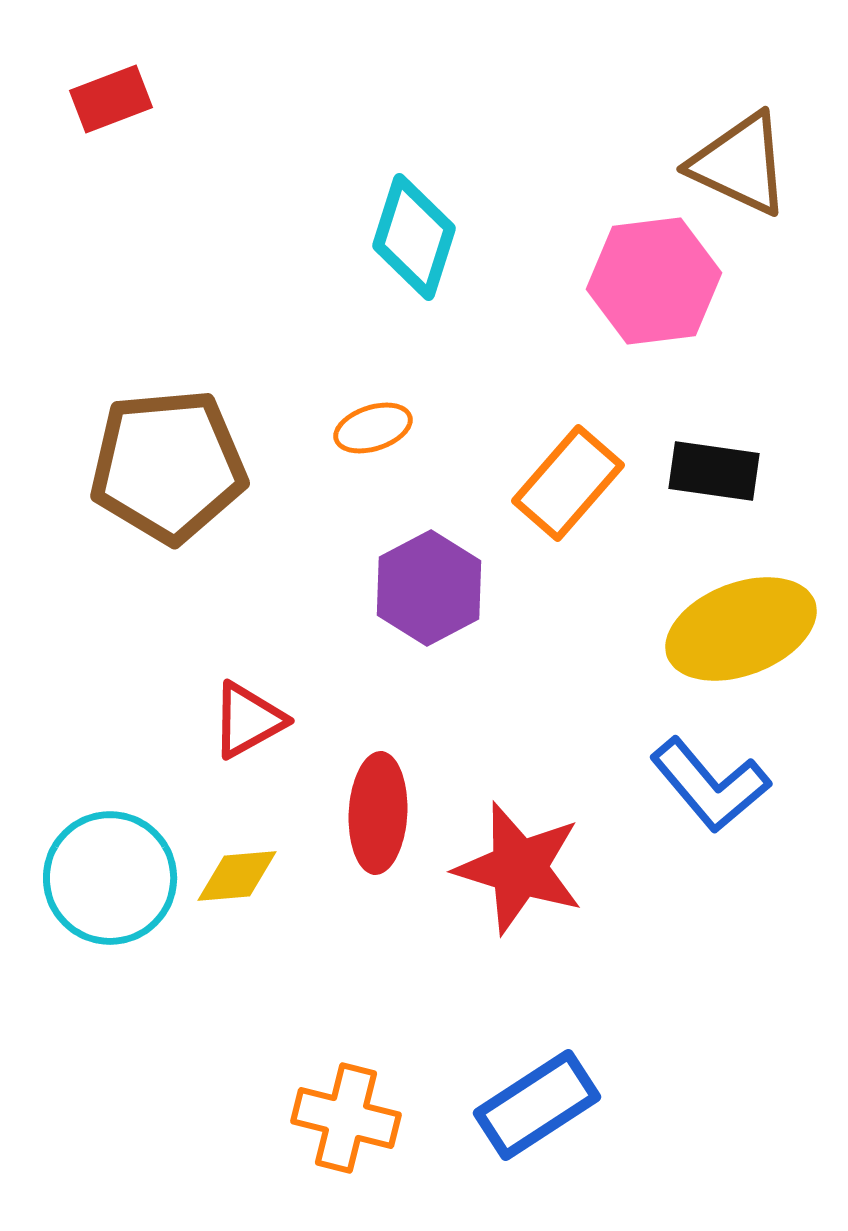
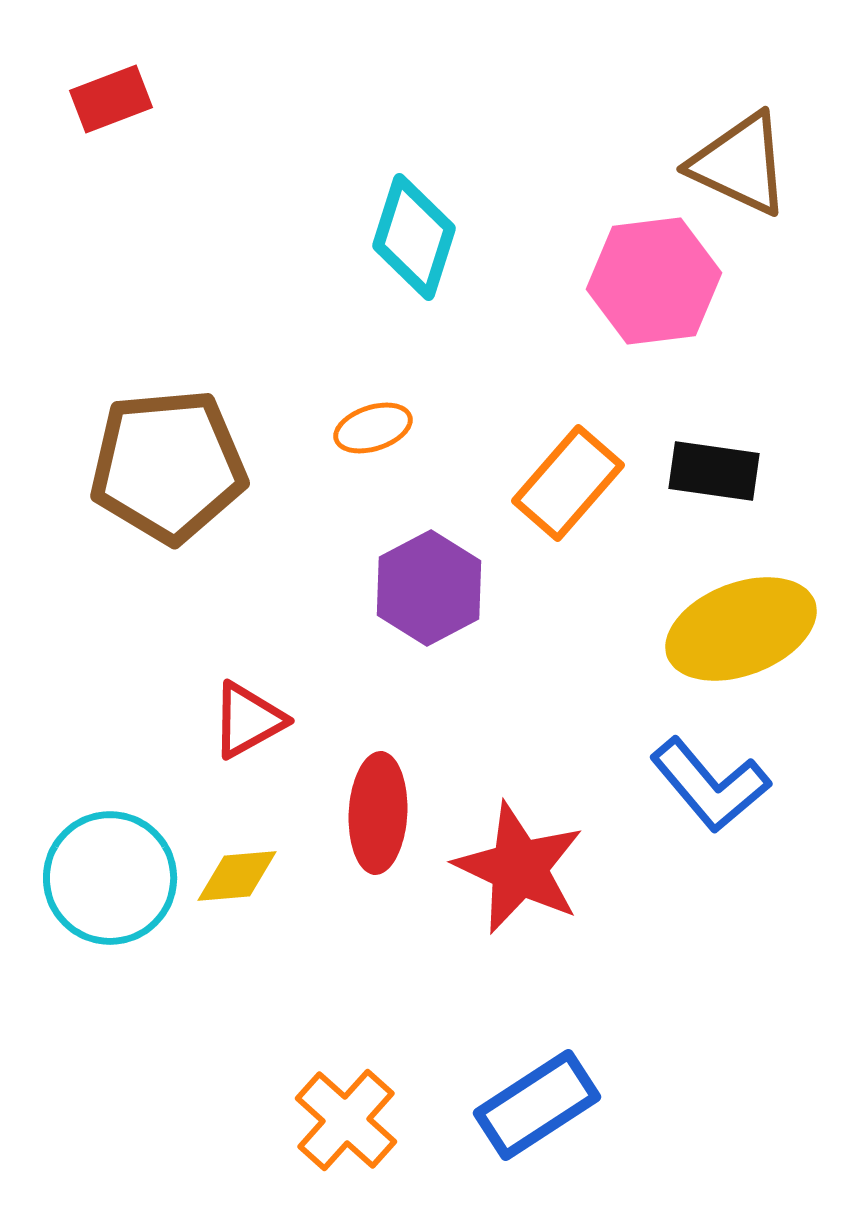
red star: rotated 8 degrees clockwise
orange cross: moved 2 px down; rotated 28 degrees clockwise
